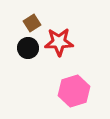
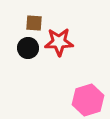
brown square: moved 2 px right; rotated 36 degrees clockwise
pink hexagon: moved 14 px right, 9 px down
